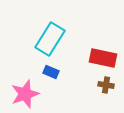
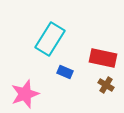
blue rectangle: moved 14 px right
brown cross: rotated 21 degrees clockwise
